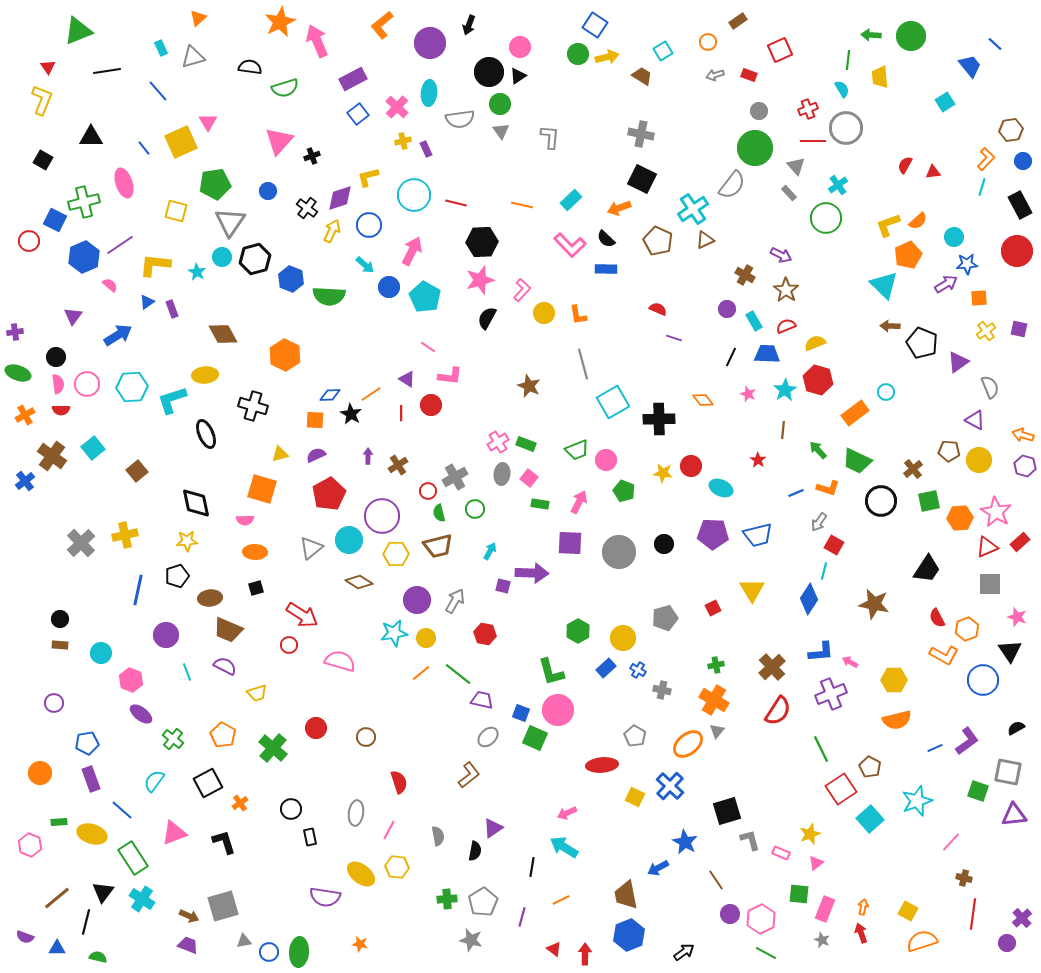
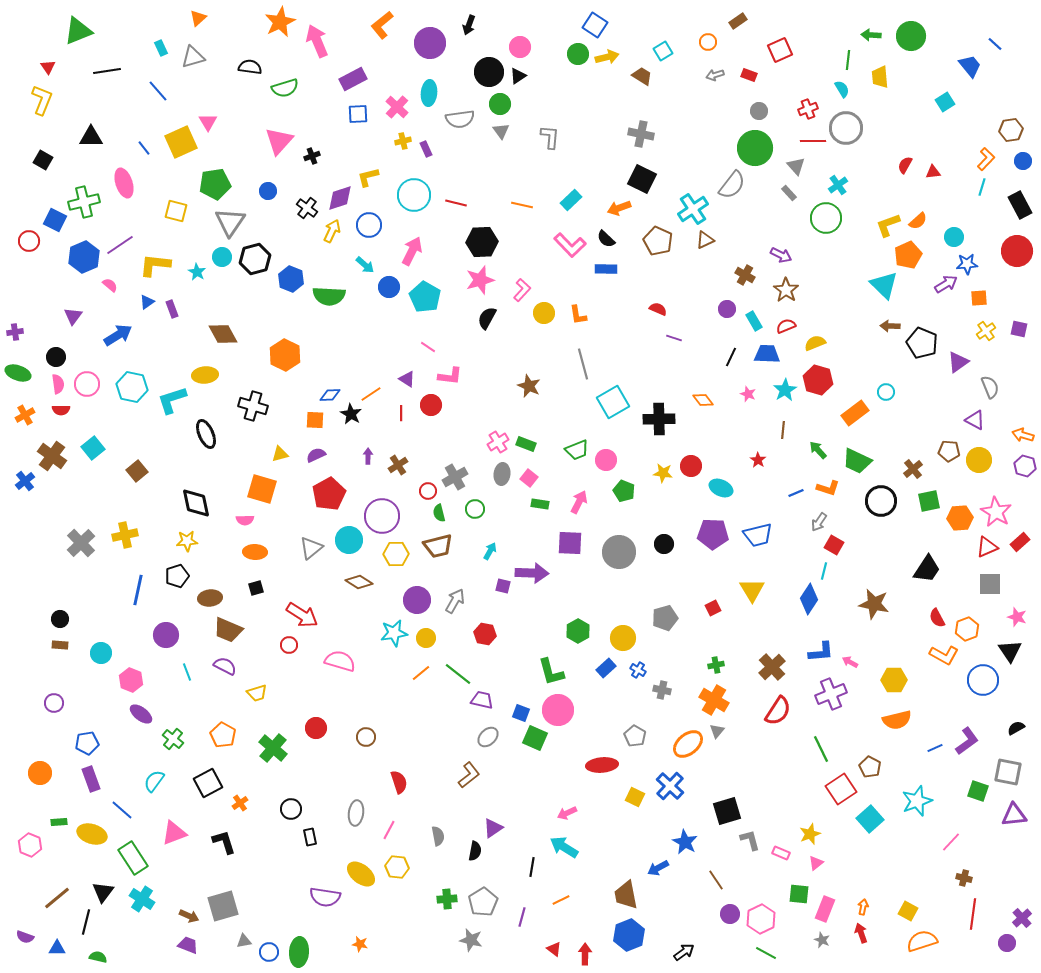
blue square at (358, 114): rotated 35 degrees clockwise
cyan hexagon at (132, 387): rotated 16 degrees clockwise
